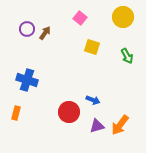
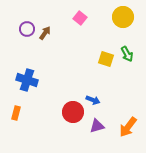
yellow square: moved 14 px right, 12 px down
green arrow: moved 2 px up
red circle: moved 4 px right
orange arrow: moved 8 px right, 2 px down
